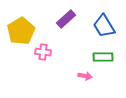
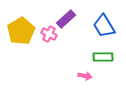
pink cross: moved 6 px right, 18 px up; rotated 21 degrees clockwise
